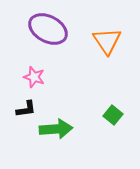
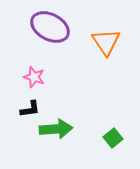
purple ellipse: moved 2 px right, 2 px up
orange triangle: moved 1 px left, 1 px down
black L-shape: moved 4 px right
green square: moved 23 px down; rotated 12 degrees clockwise
